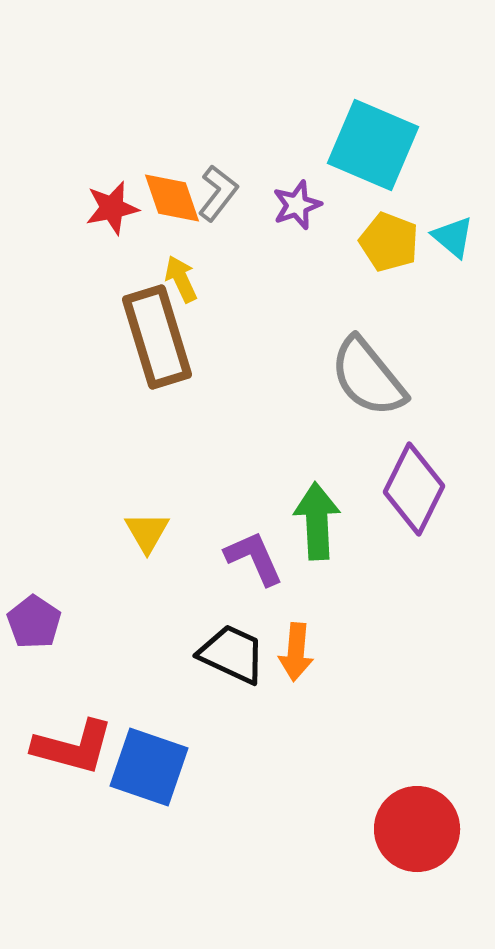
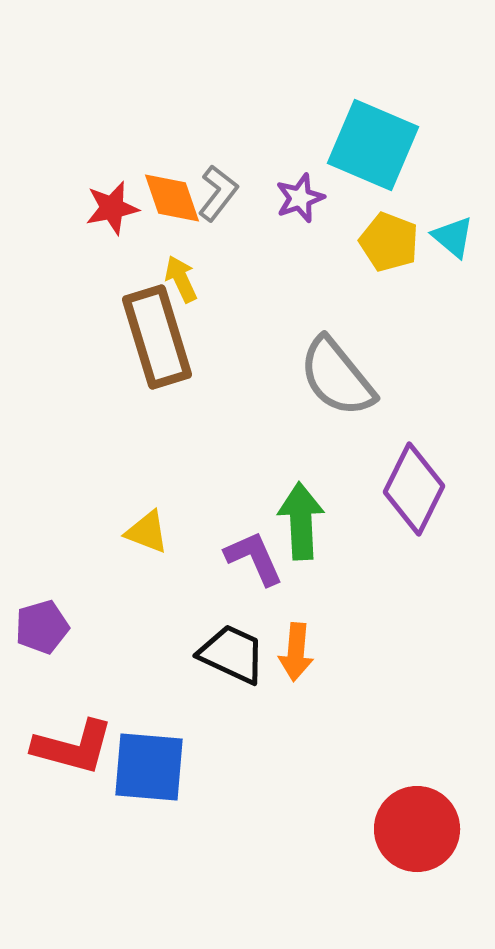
purple star: moved 3 px right, 7 px up
gray semicircle: moved 31 px left
green arrow: moved 16 px left
yellow triangle: rotated 39 degrees counterclockwise
purple pentagon: moved 8 px right, 5 px down; rotated 22 degrees clockwise
blue square: rotated 14 degrees counterclockwise
